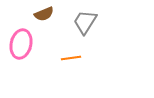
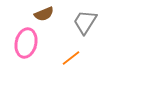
pink ellipse: moved 5 px right, 1 px up
orange line: rotated 30 degrees counterclockwise
